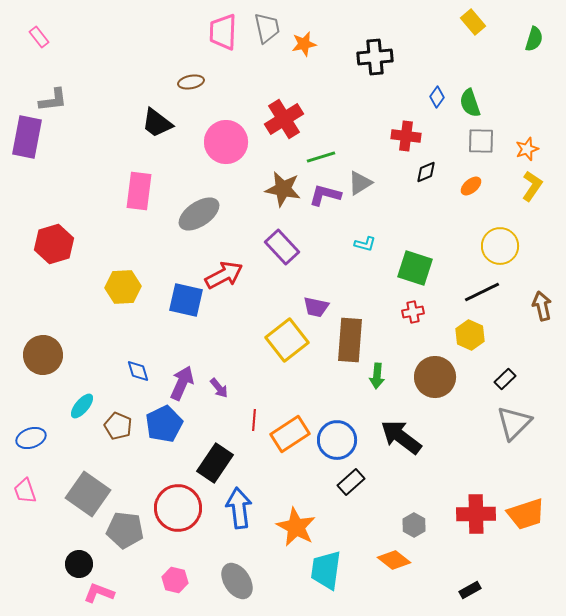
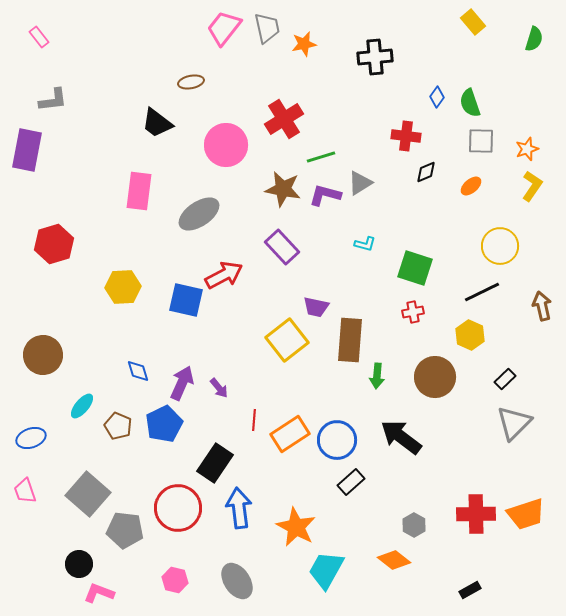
pink trapezoid at (223, 32): moved 1 px right, 4 px up; rotated 36 degrees clockwise
purple rectangle at (27, 137): moved 13 px down
pink circle at (226, 142): moved 3 px down
gray square at (88, 494): rotated 6 degrees clockwise
cyan trapezoid at (326, 570): rotated 21 degrees clockwise
